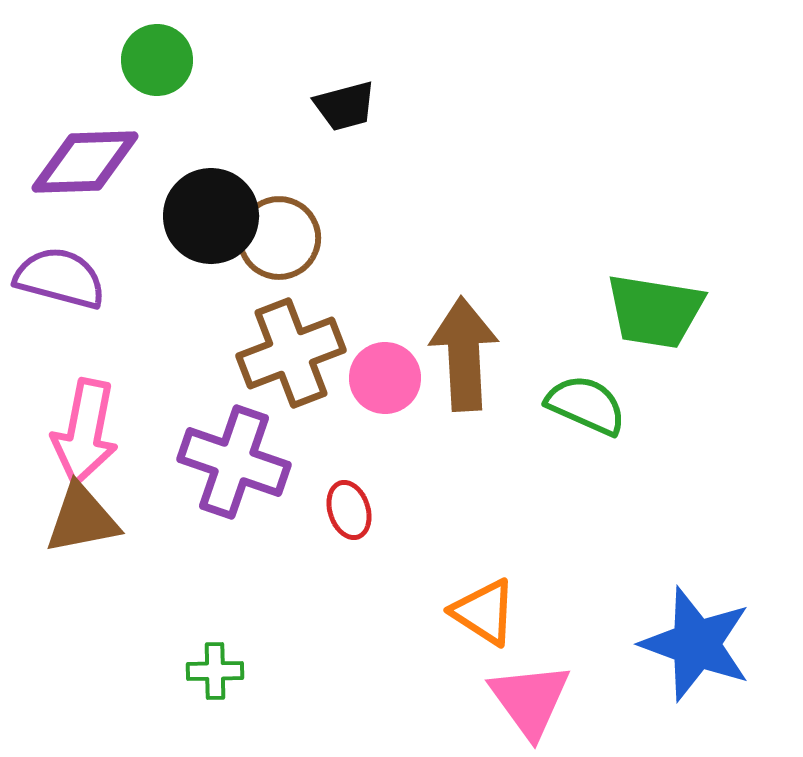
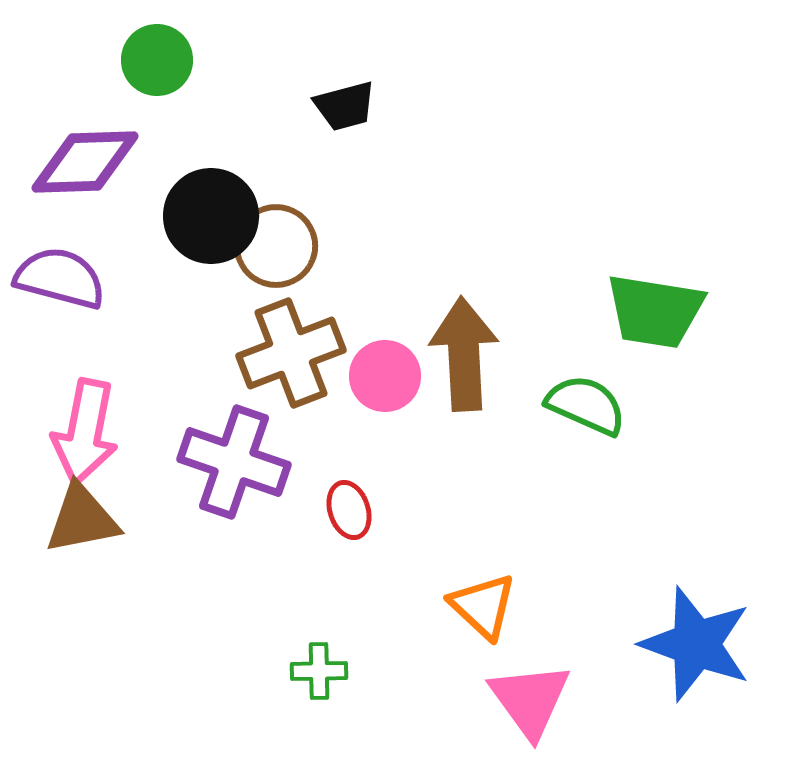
brown circle: moved 3 px left, 8 px down
pink circle: moved 2 px up
orange triangle: moved 1 px left, 6 px up; rotated 10 degrees clockwise
green cross: moved 104 px right
